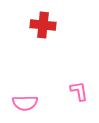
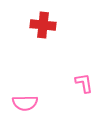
pink L-shape: moved 5 px right, 8 px up
